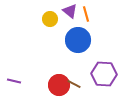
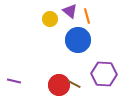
orange line: moved 1 px right, 2 px down
